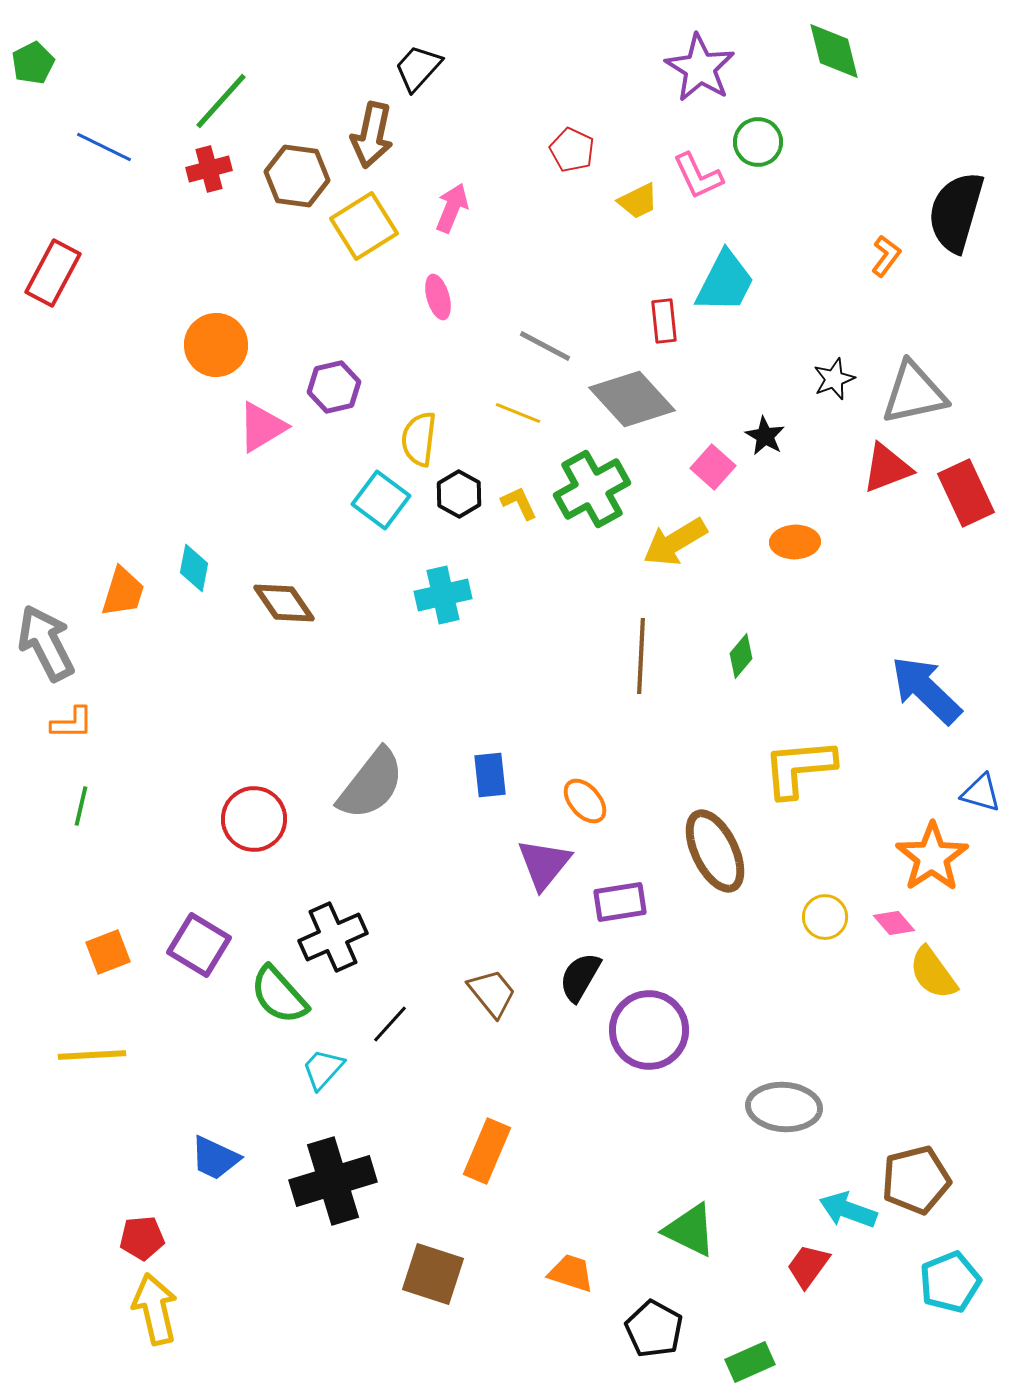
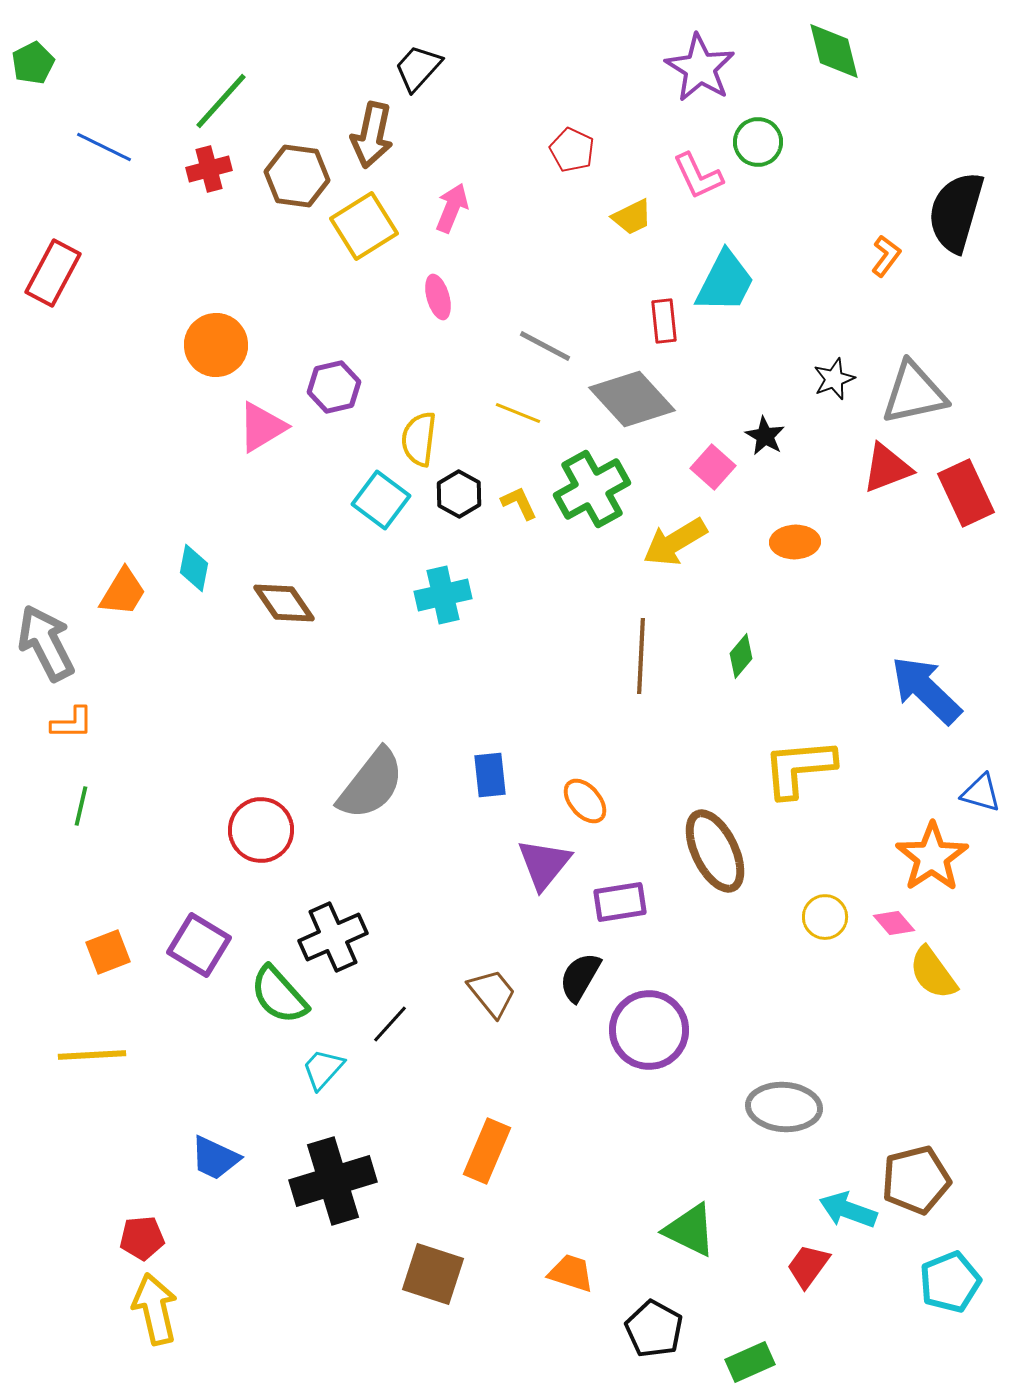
yellow trapezoid at (638, 201): moved 6 px left, 16 px down
orange trapezoid at (123, 592): rotated 14 degrees clockwise
red circle at (254, 819): moved 7 px right, 11 px down
